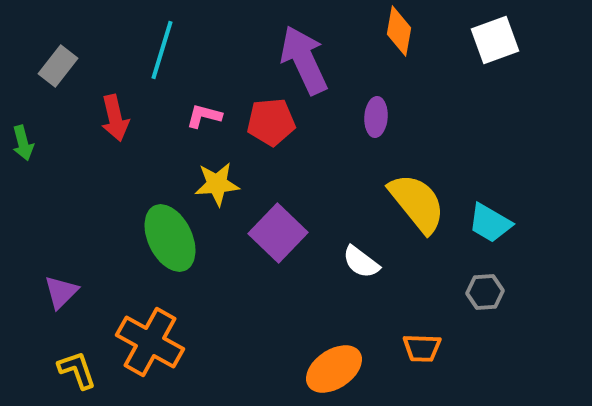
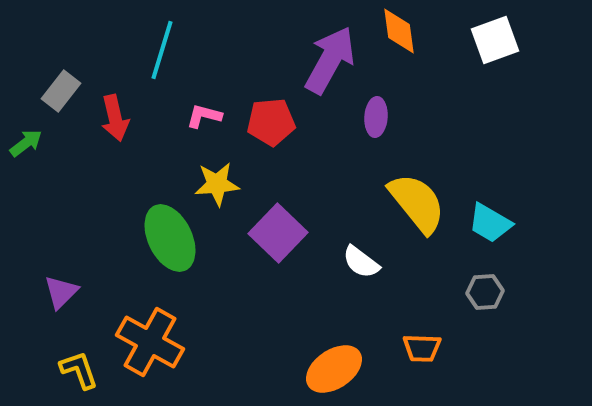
orange diamond: rotated 18 degrees counterclockwise
purple arrow: moved 26 px right; rotated 54 degrees clockwise
gray rectangle: moved 3 px right, 25 px down
green arrow: moved 3 px right; rotated 112 degrees counterclockwise
yellow L-shape: moved 2 px right
